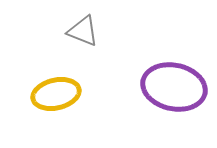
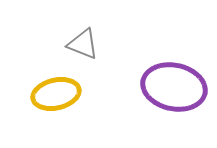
gray triangle: moved 13 px down
